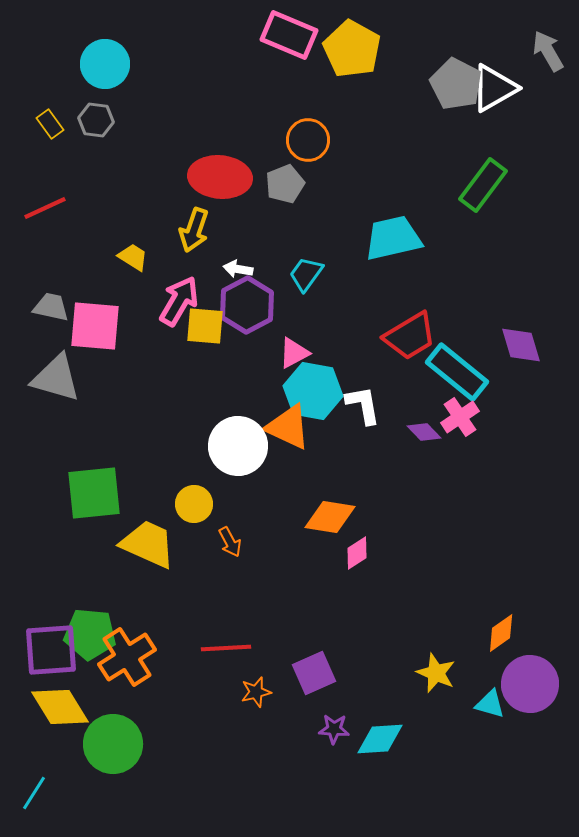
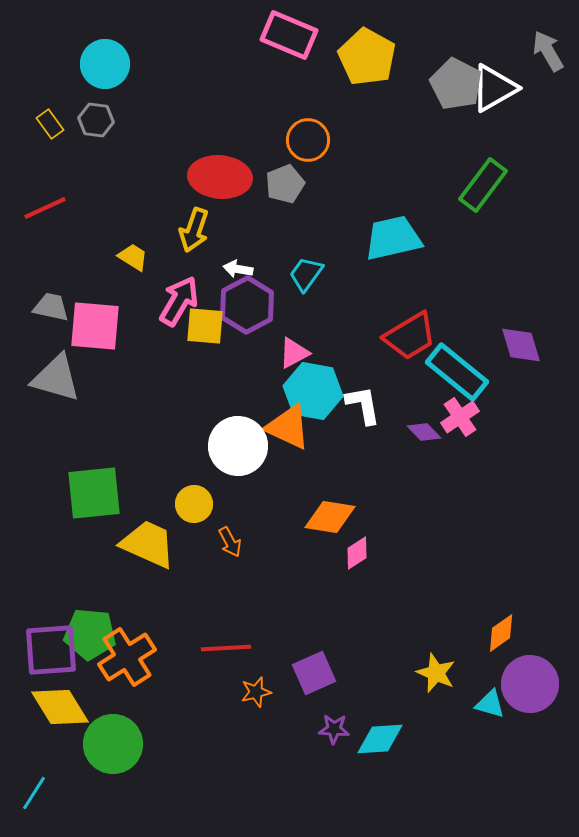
yellow pentagon at (352, 49): moved 15 px right, 8 px down
